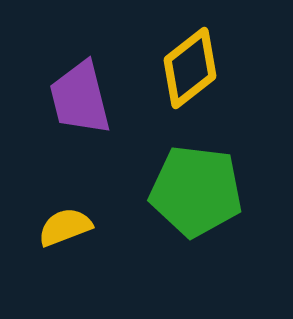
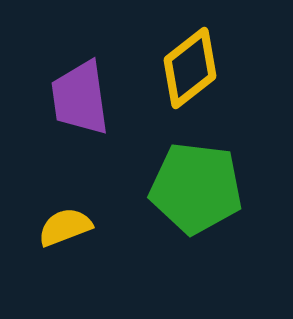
purple trapezoid: rotated 6 degrees clockwise
green pentagon: moved 3 px up
